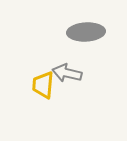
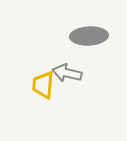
gray ellipse: moved 3 px right, 4 px down
